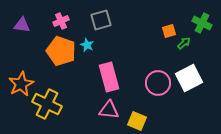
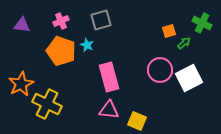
pink circle: moved 2 px right, 13 px up
